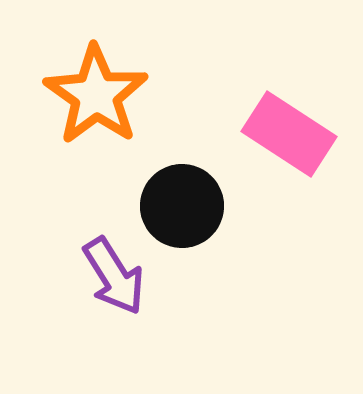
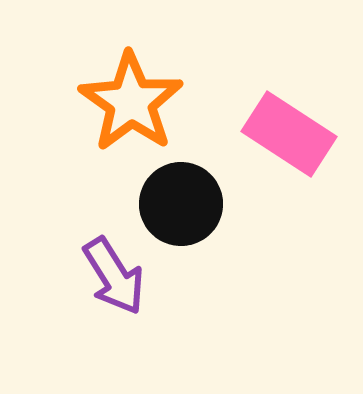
orange star: moved 35 px right, 7 px down
black circle: moved 1 px left, 2 px up
